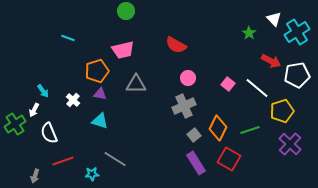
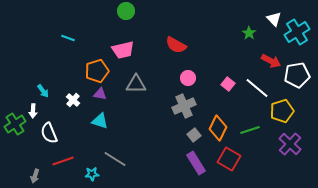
white arrow: moved 1 px left, 1 px down; rotated 24 degrees counterclockwise
